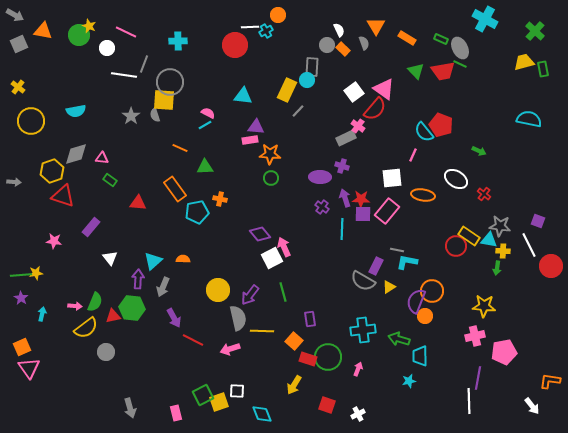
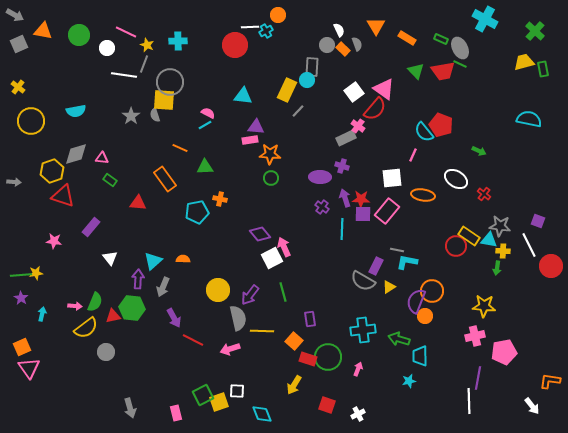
yellow star at (89, 26): moved 58 px right, 19 px down
gray semicircle at (364, 43): moved 7 px left, 1 px down
orange rectangle at (175, 189): moved 10 px left, 10 px up
